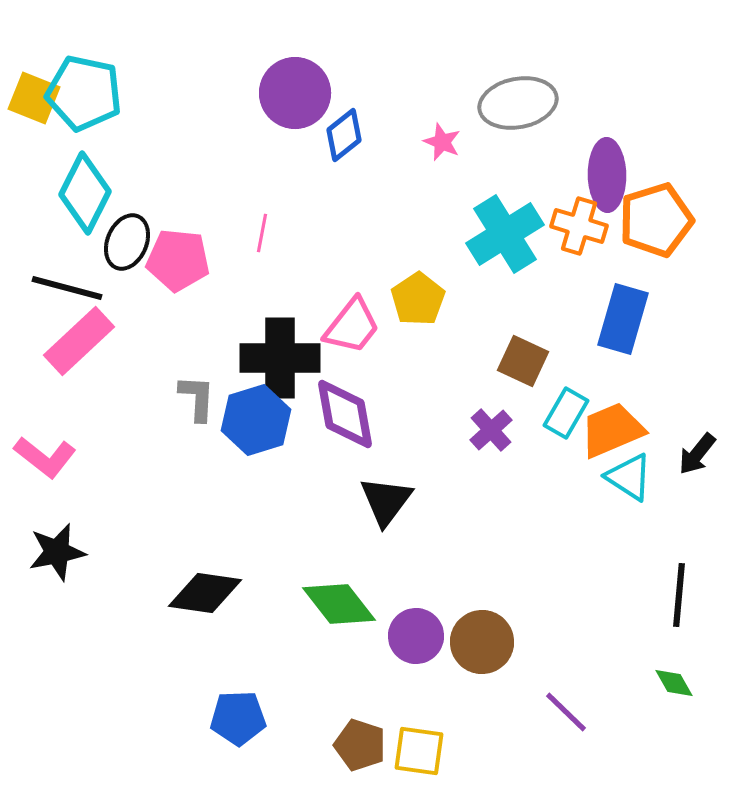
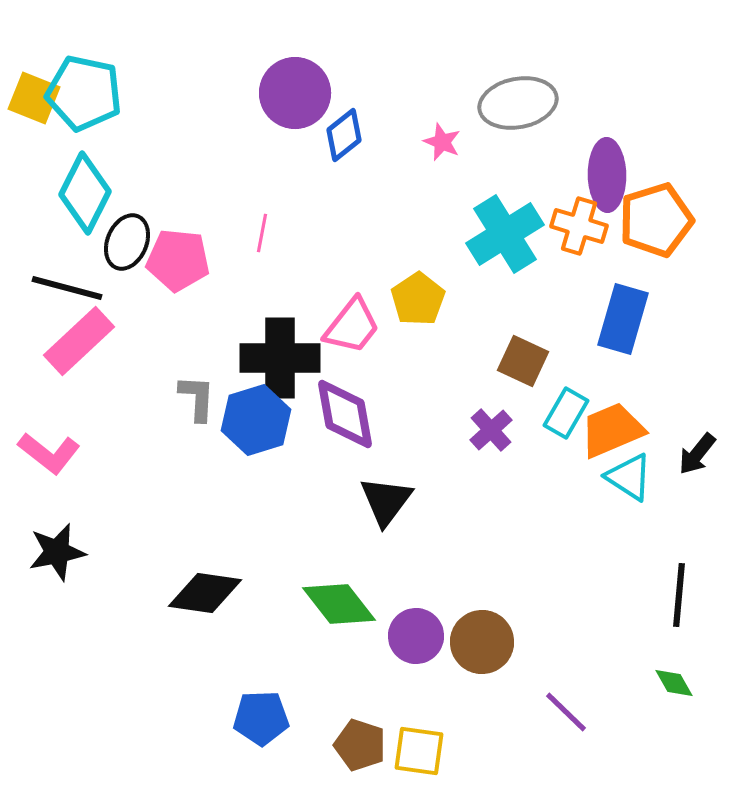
pink L-shape at (45, 457): moved 4 px right, 4 px up
blue pentagon at (238, 718): moved 23 px right
